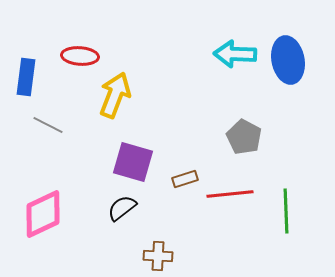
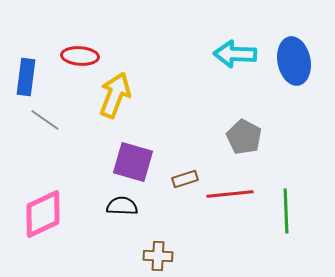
blue ellipse: moved 6 px right, 1 px down
gray line: moved 3 px left, 5 px up; rotated 8 degrees clockwise
black semicircle: moved 2 px up; rotated 40 degrees clockwise
